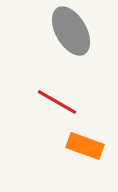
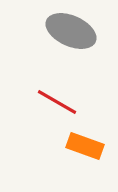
gray ellipse: rotated 36 degrees counterclockwise
